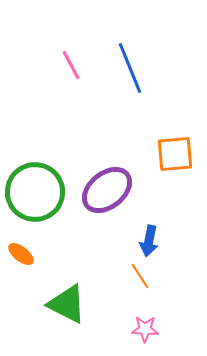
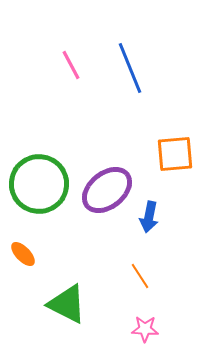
green circle: moved 4 px right, 8 px up
blue arrow: moved 24 px up
orange ellipse: moved 2 px right; rotated 8 degrees clockwise
